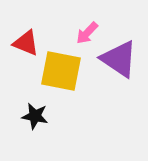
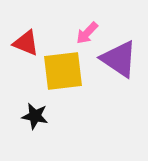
yellow square: moved 2 px right; rotated 18 degrees counterclockwise
